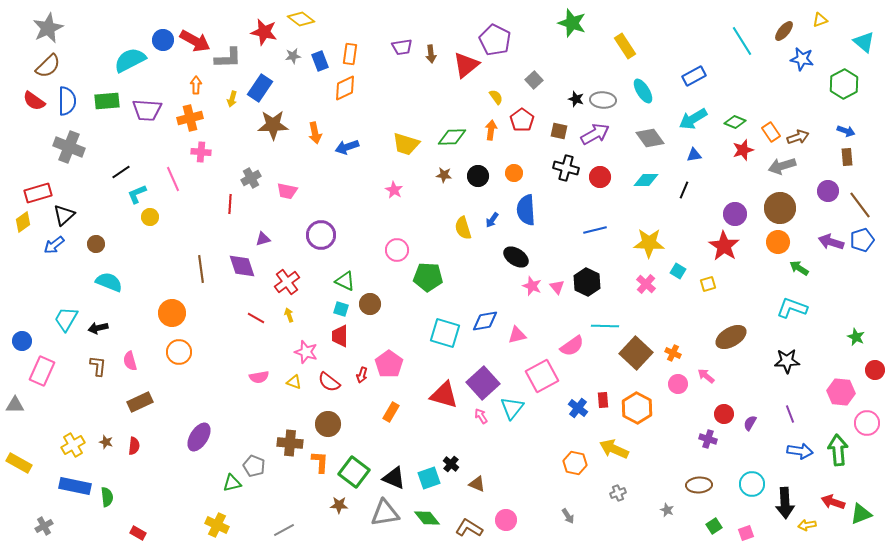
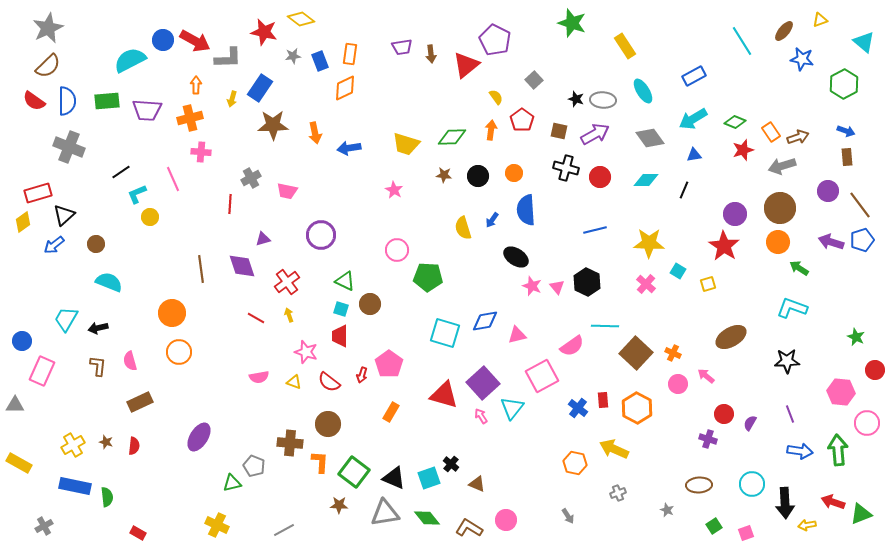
blue arrow at (347, 147): moved 2 px right, 1 px down; rotated 10 degrees clockwise
